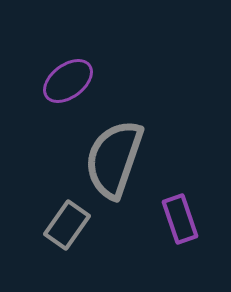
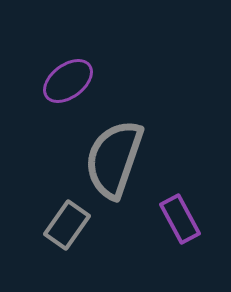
purple rectangle: rotated 9 degrees counterclockwise
